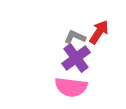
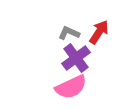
gray L-shape: moved 6 px left, 4 px up
pink semicircle: rotated 32 degrees counterclockwise
